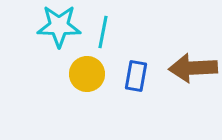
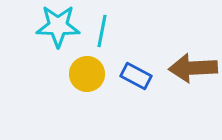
cyan star: moved 1 px left
cyan line: moved 1 px left, 1 px up
blue rectangle: rotated 72 degrees counterclockwise
